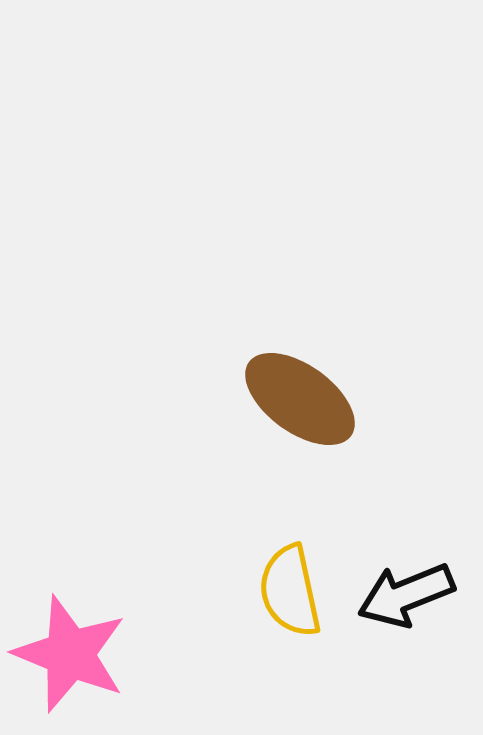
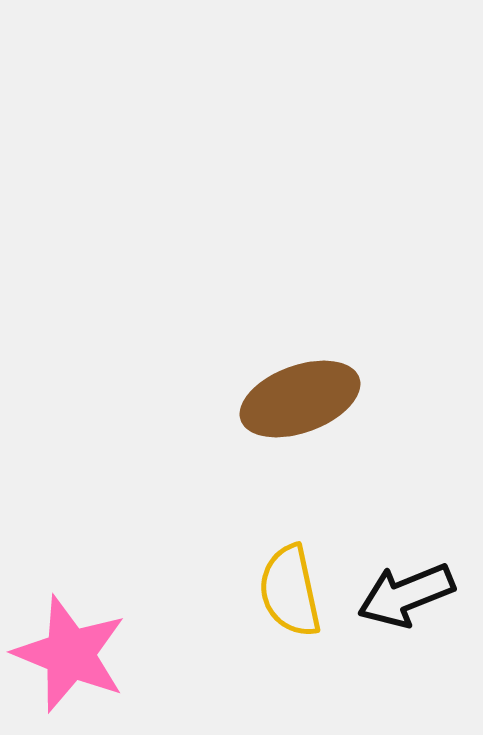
brown ellipse: rotated 56 degrees counterclockwise
